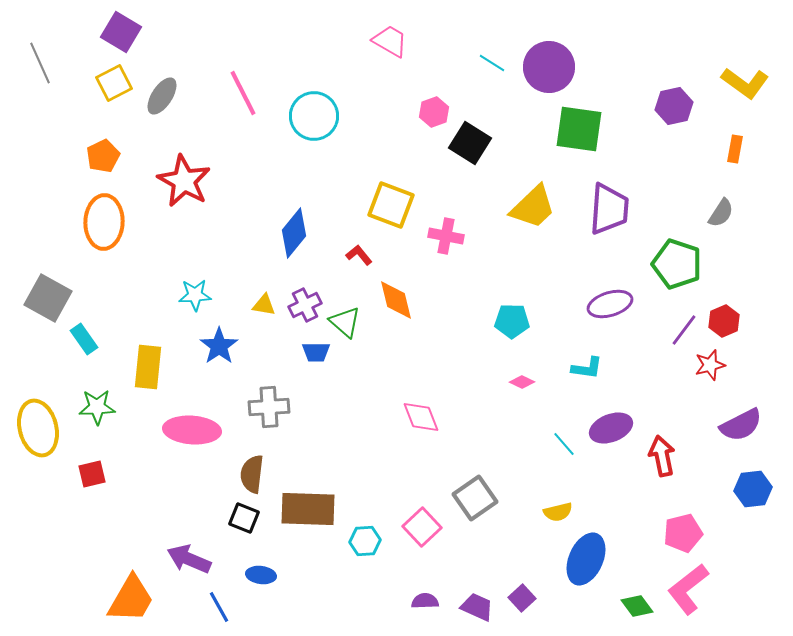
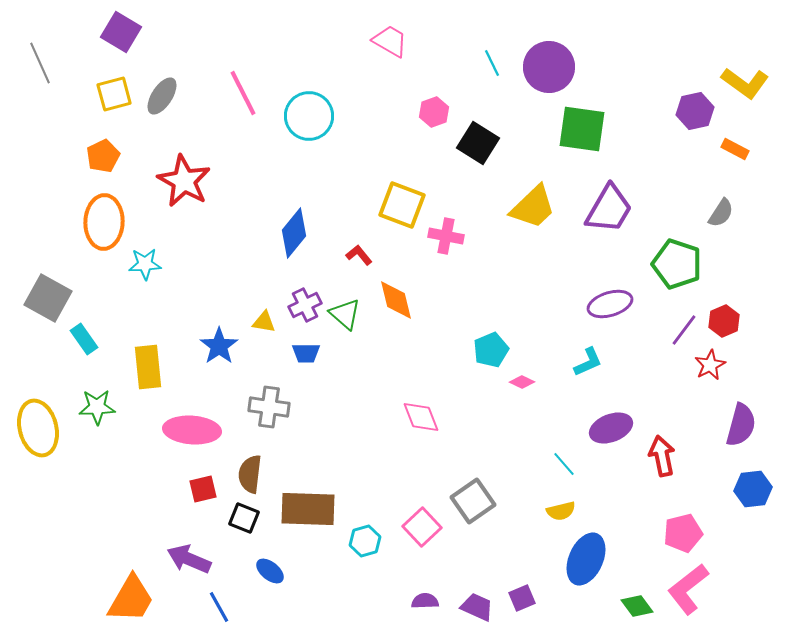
cyan line at (492, 63): rotated 32 degrees clockwise
yellow square at (114, 83): moved 11 px down; rotated 12 degrees clockwise
purple hexagon at (674, 106): moved 21 px right, 5 px down
cyan circle at (314, 116): moved 5 px left
green square at (579, 129): moved 3 px right
black square at (470, 143): moved 8 px right
orange rectangle at (735, 149): rotated 72 degrees counterclockwise
yellow square at (391, 205): moved 11 px right
purple trapezoid at (609, 209): rotated 26 degrees clockwise
cyan star at (195, 295): moved 50 px left, 31 px up
yellow triangle at (264, 305): moved 17 px down
cyan pentagon at (512, 321): moved 21 px left, 29 px down; rotated 24 degrees counterclockwise
green triangle at (345, 322): moved 8 px up
blue trapezoid at (316, 352): moved 10 px left, 1 px down
red star at (710, 365): rotated 12 degrees counterclockwise
yellow rectangle at (148, 367): rotated 12 degrees counterclockwise
cyan L-shape at (587, 368): moved 1 px right, 6 px up; rotated 32 degrees counterclockwise
gray cross at (269, 407): rotated 12 degrees clockwise
purple semicircle at (741, 425): rotated 48 degrees counterclockwise
cyan line at (564, 444): moved 20 px down
red square at (92, 474): moved 111 px right, 15 px down
brown semicircle at (252, 474): moved 2 px left
gray square at (475, 498): moved 2 px left, 3 px down
yellow semicircle at (558, 512): moved 3 px right, 1 px up
cyan hexagon at (365, 541): rotated 12 degrees counterclockwise
blue ellipse at (261, 575): moved 9 px right, 4 px up; rotated 32 degrees clockwise
purple square at (522, 598): rotated 20 degrees clockwise
